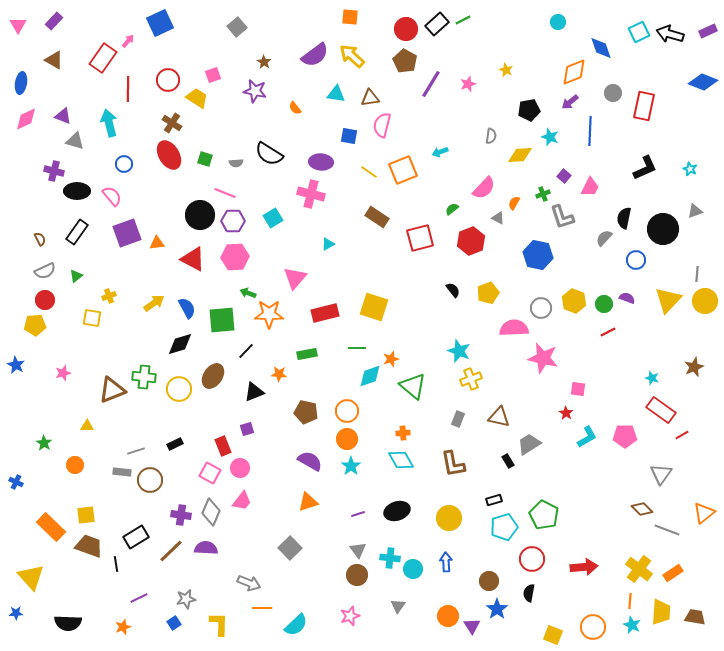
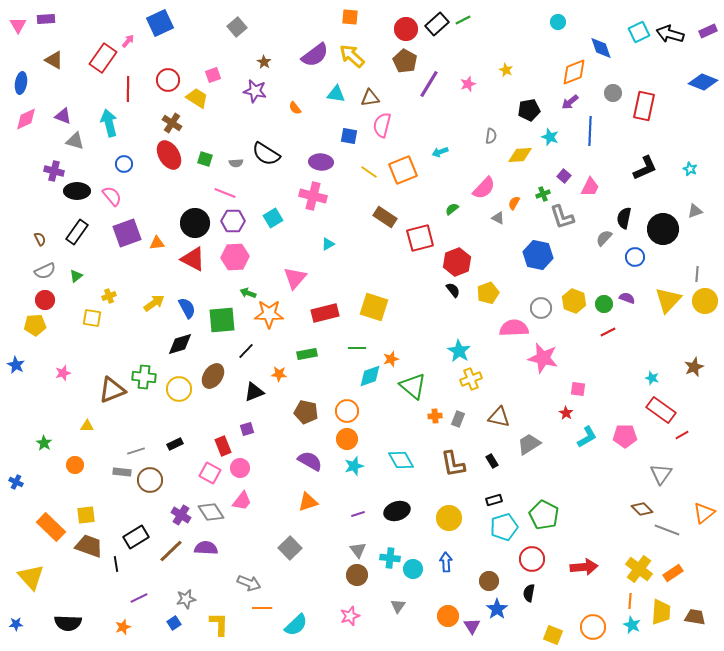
purple rectangle at (54, 21): moved 8 px left, 2 px up; rotated 42 degrees clockwise
purple line at (431, 84): moved 2 px left
black semicircle at (269, 154): moved 3 px left
pink cross at (311, 194): moved 2 px right, 2 px down
black circle at (200, 215): moved 5 px left, 8 px down
brown rectangle at (377, 217): moved 8 px right
red hexagon at (471, 241): moved 14 px left, 21 px down
blue circle at (636, 260): moved 1 px left, 3 px up
cyan star at (459, 351): rotated 10 degrees clockwise
orange cross at (403, 433): moved 32 px right, 17 px up
black rectangle at (508, 461): moved 16 px left
cyan star at (351, 466): moved 3 px right; rotated 18 degrees clockwise
gray diamond at (211, 512): rotated 56 degrees counterclockwise
purple cross at (181, 515): rotated 24 degrees clockwise
blue star at (16, 613): moved 11 px down
